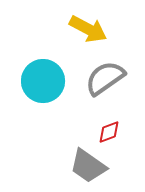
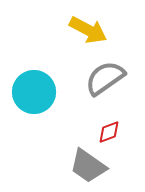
yellow arrow: moved 1 px down
cyan circle: moved 9 px left, 11 px down
